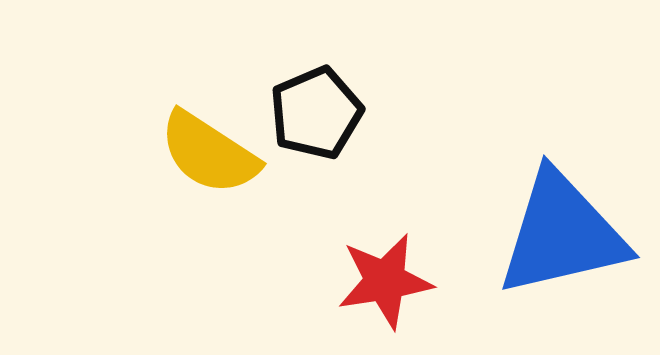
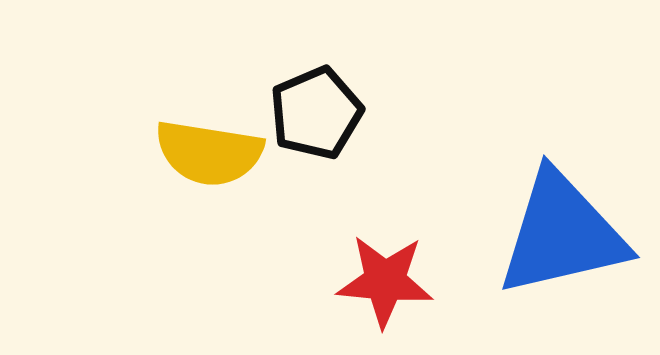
yellow semicircle: rotated 24 degrees counterclockwise
red star: rotated 14 degrees clockwise
